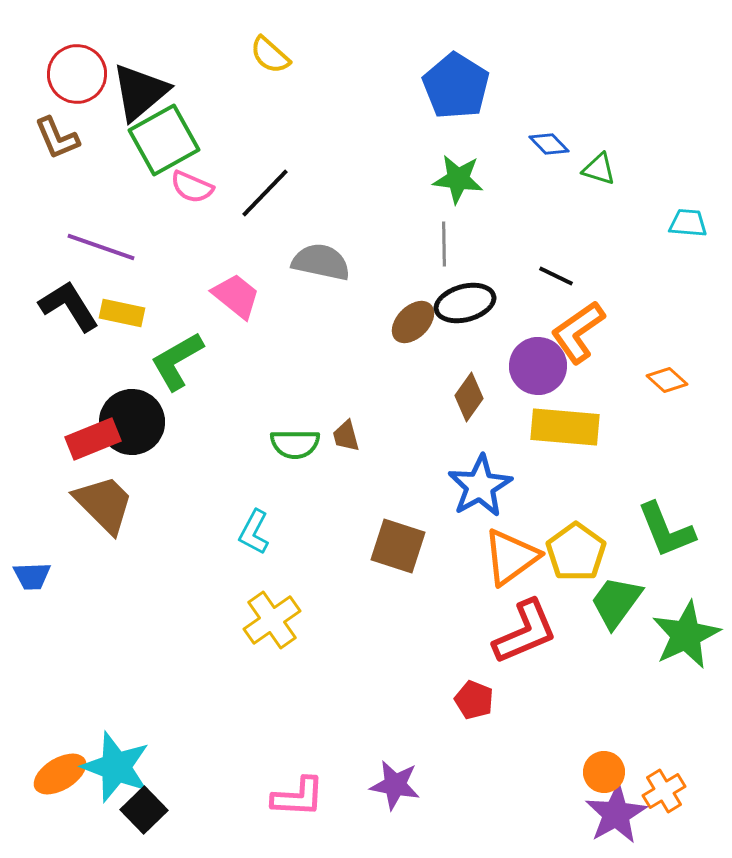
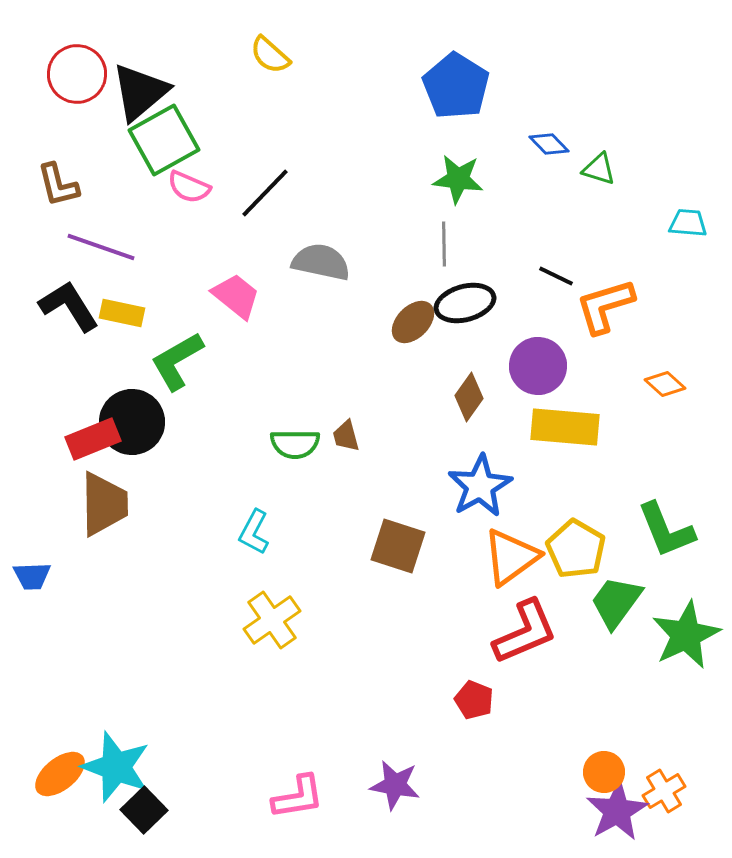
brown L-shape at (57, 138): moved 1 px right, 47 px down; rotated 9 degrees clockwise
pink semicircle at (192, 187): moved 3 px left
orange L-shape at (578, 332): moved 27 px right, 26 px up; rotated 18 degrees clockwise
orange diamond at (667, 380): moved 2 px left, 4 px down
brown trapezoid at (104, 504): rotated 44 degrees clockwise
yellow pentagon at (576, 552): moved 3 px up; rotated 6 degrees counterclockwise
orange ellipse at (60, 774): rotated 8 degrees counterclockwise
pink L-shape at (298, 797): rotated 12 degrees counterclockwise
purple star at (616, 814): moved 1 px right, 3 px up
